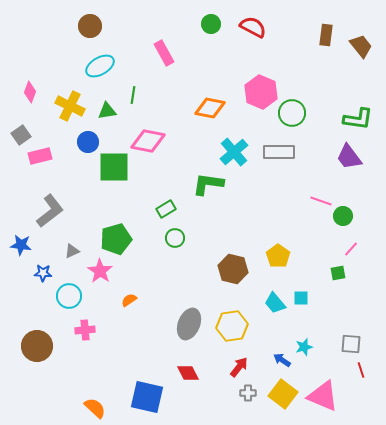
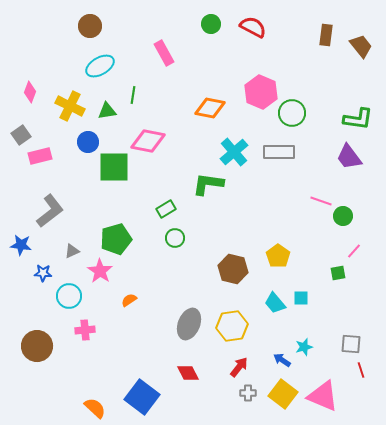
pink line at (351, 249): moved 3 px right, 2 px down
blue square at (147, 397): moved 5 px left; rotated 24 degrees clockwise
